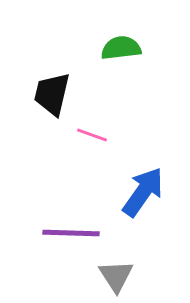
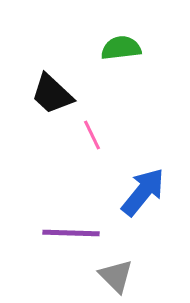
black trapezoid: rotated 60 degrees counterclockwise
pink line: rotated 44 degrees clockwise
blue arrow: rotated 4 degrees clockwise
gray triangle: rotated 12 degrees counterclockwise
